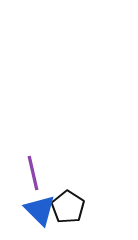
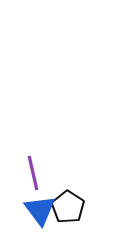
blue triangle: rotated 8 degrees clockwise
